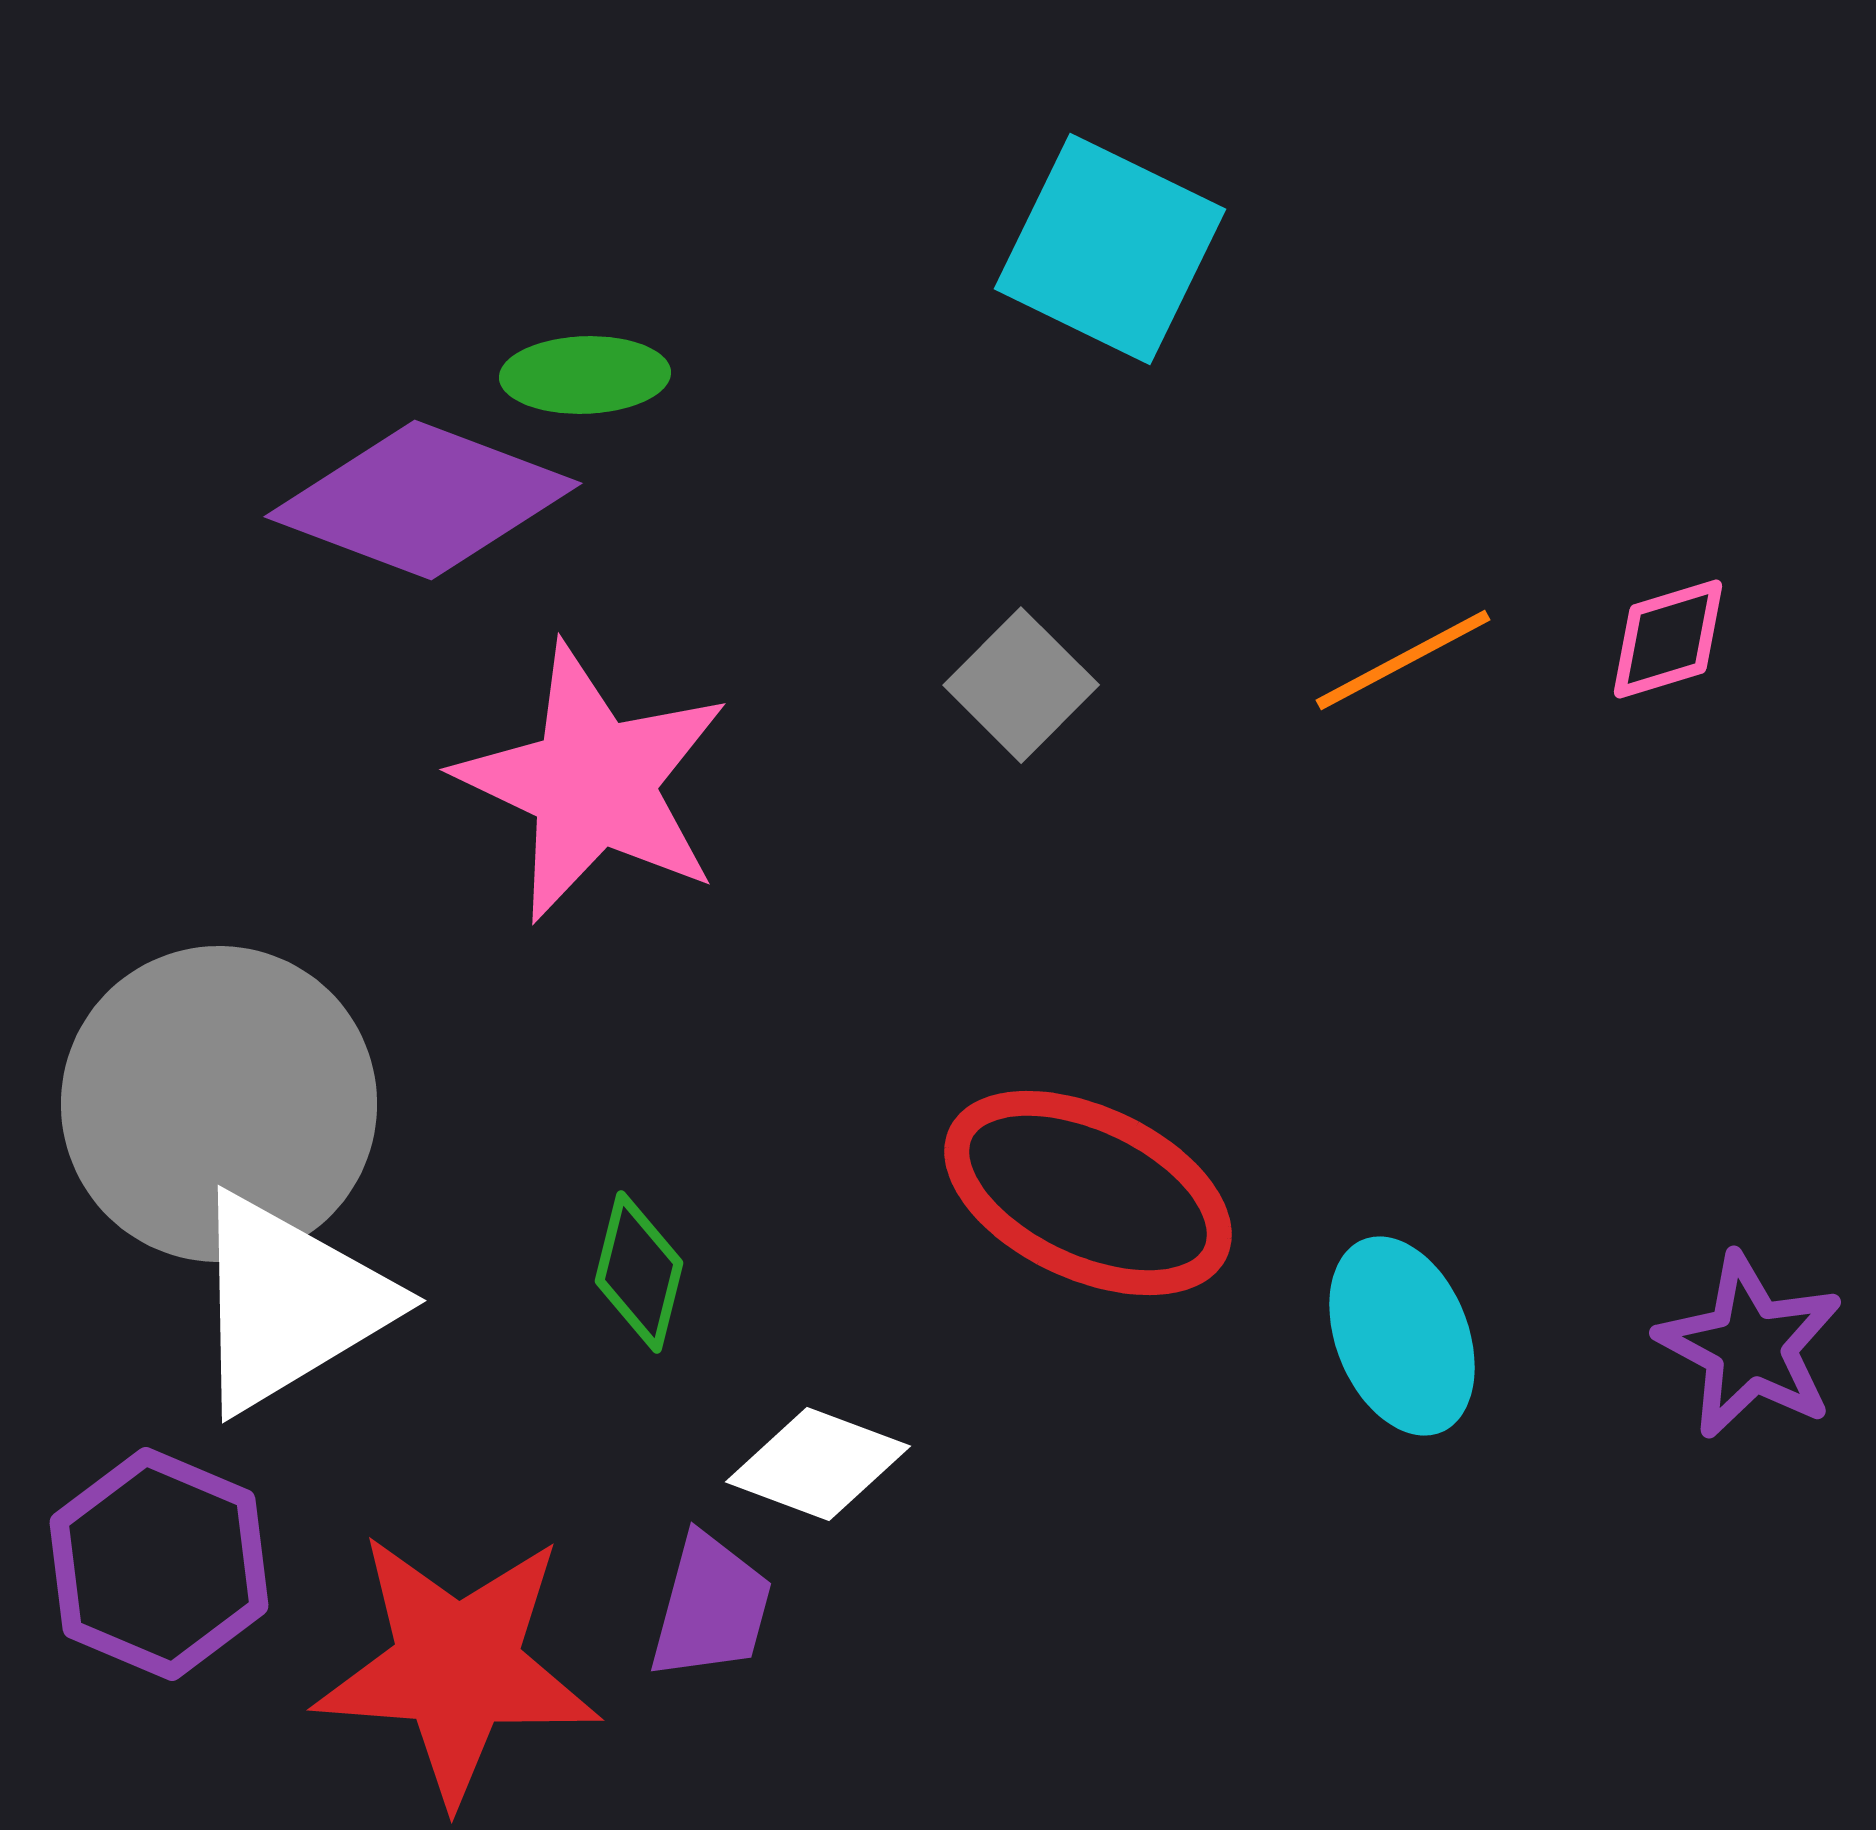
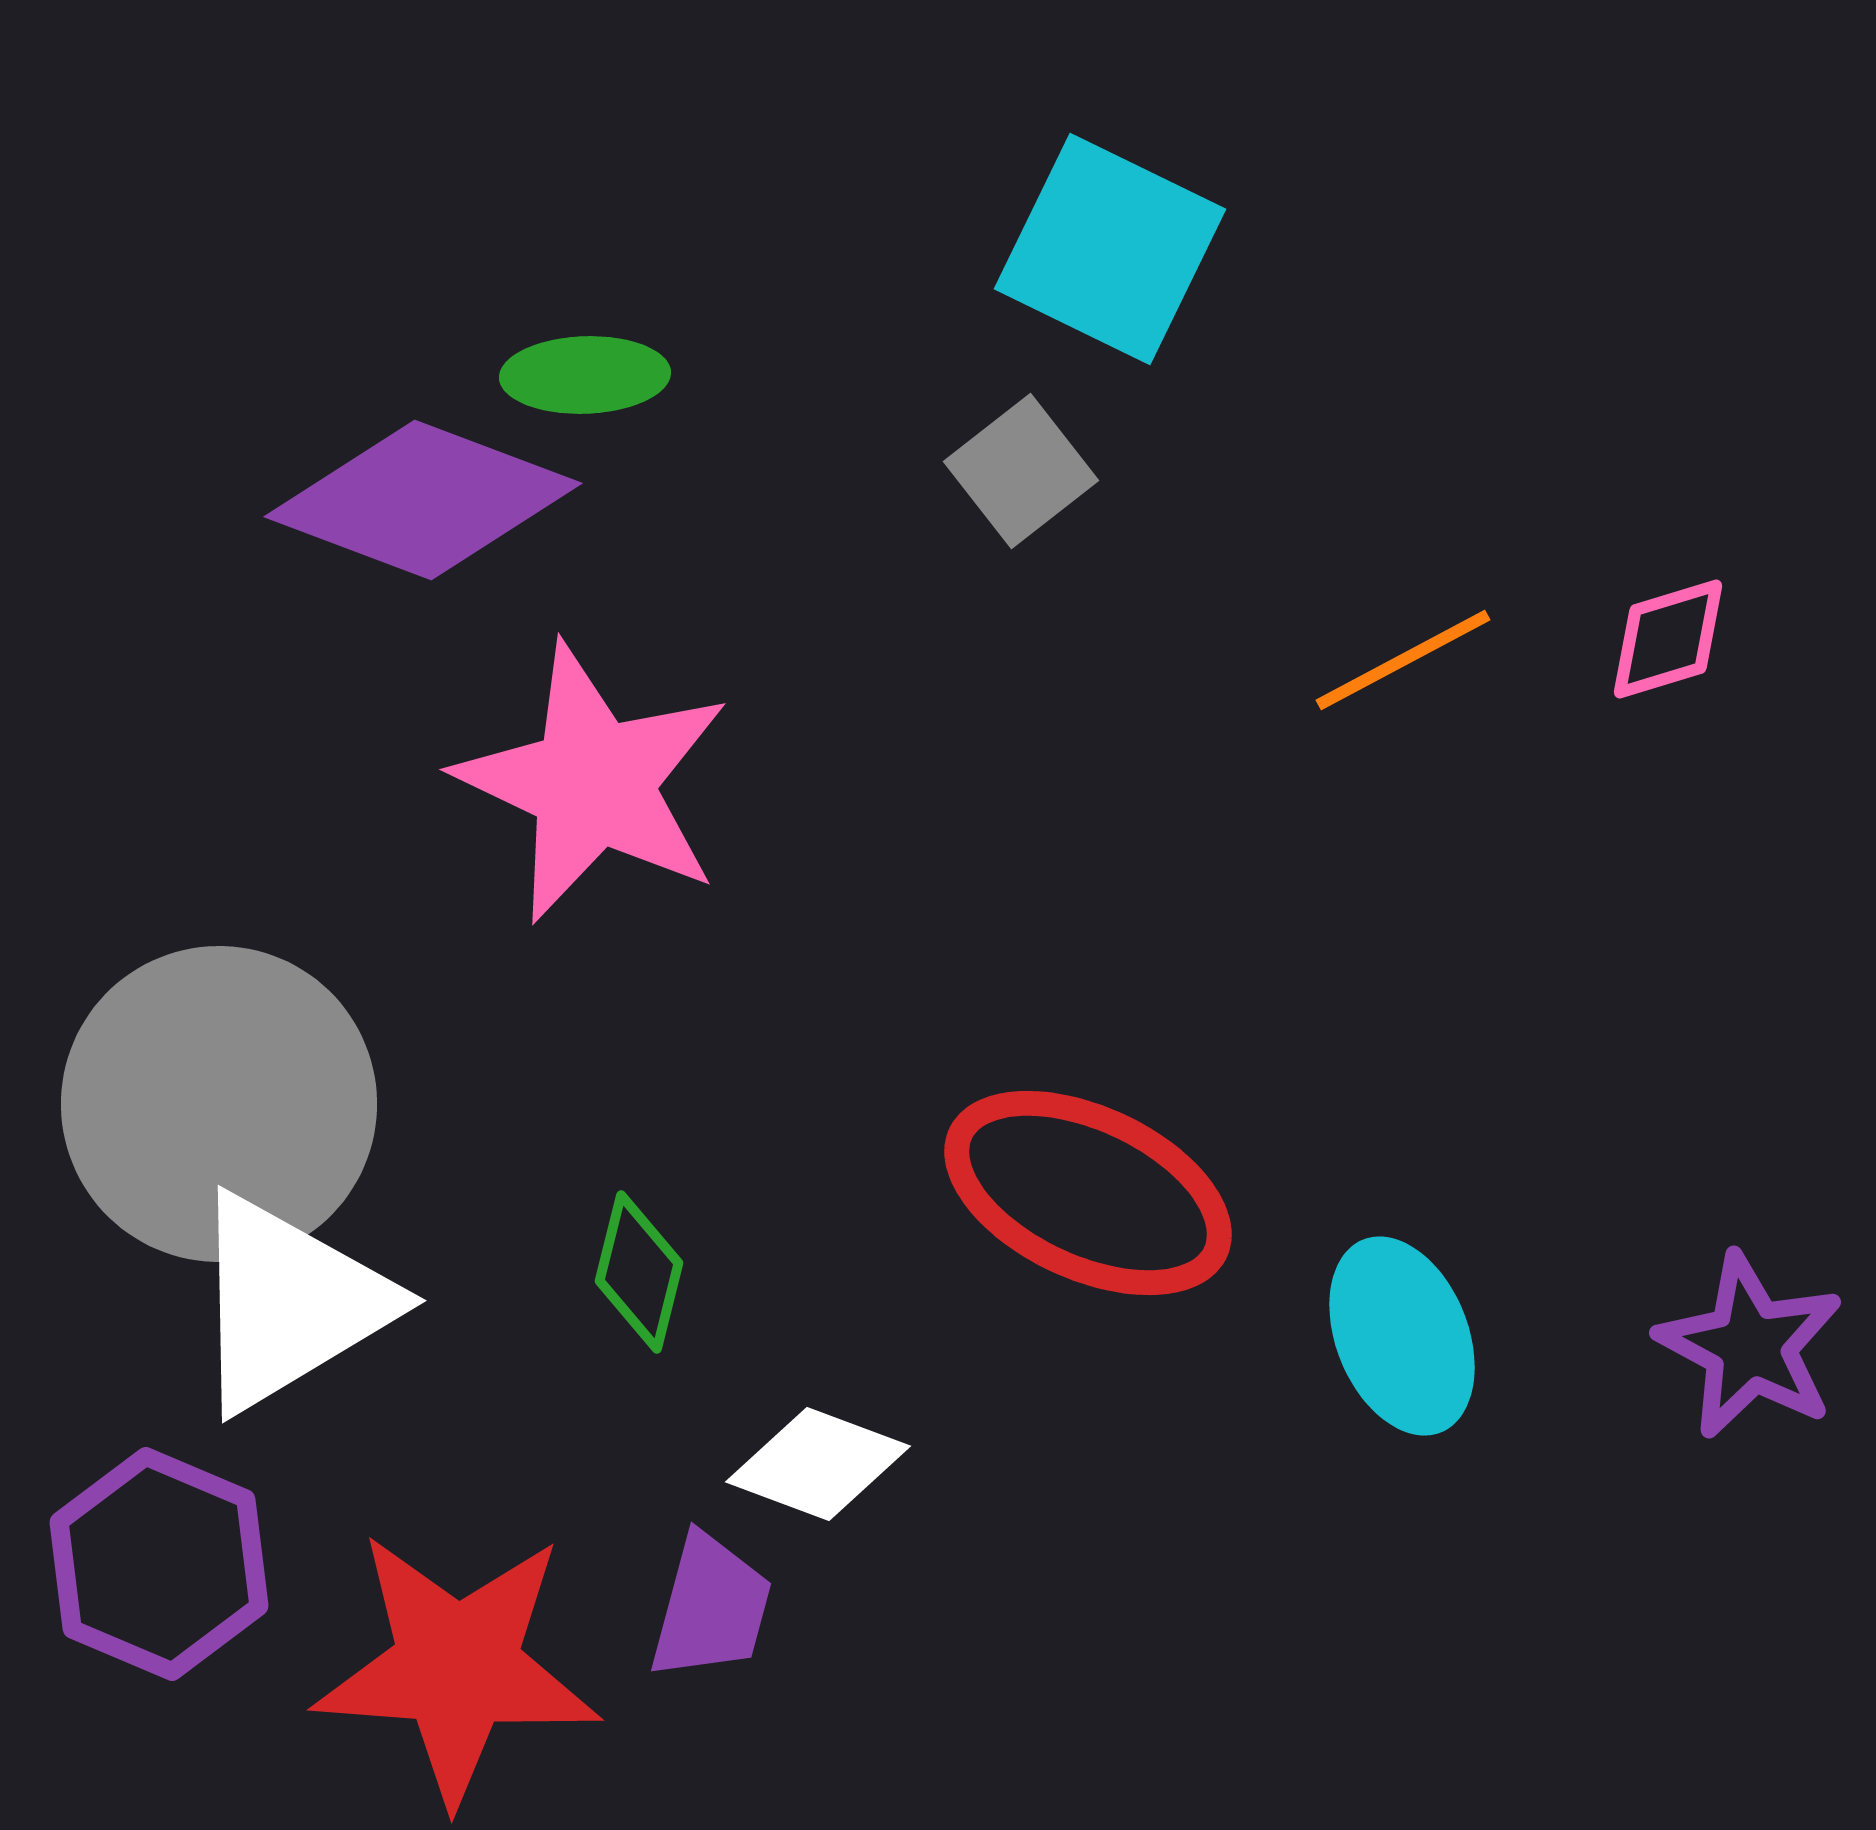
gray square: moved 214 px up; rotated 7 degrees clockwise
